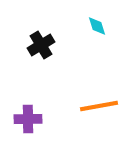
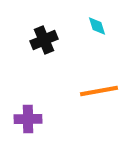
black cross: moved 3 px right, 5 px up; rotated 8 degrees clockwise
orange line: moved 15 px up
